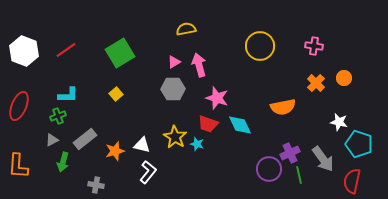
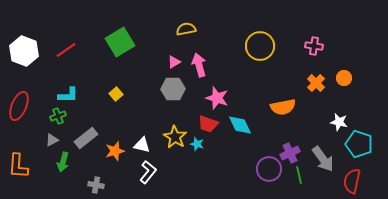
green square: moved 11 px up
gray rectangle: moved 1 px right, 1 px up
